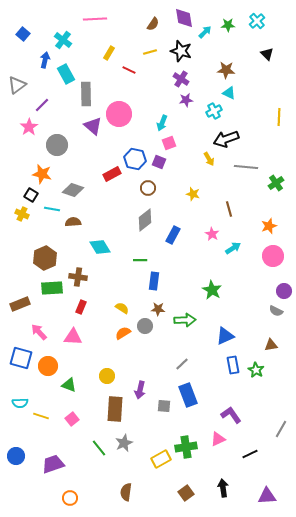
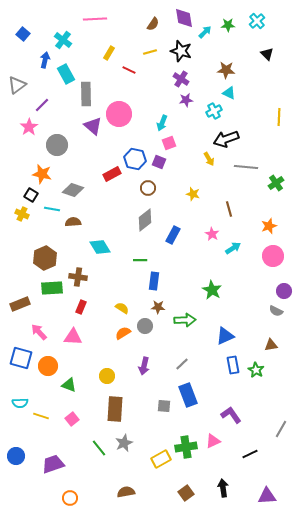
brown star at (158, 309): moved 2 px up
purple arrow at (140, 390): moved 4 px right, 24 px up
pink triangle at (218, 439): moved 5 px left, 2 px down
brown semicircle at (126, 492): rotated 72 degrees clockwise
